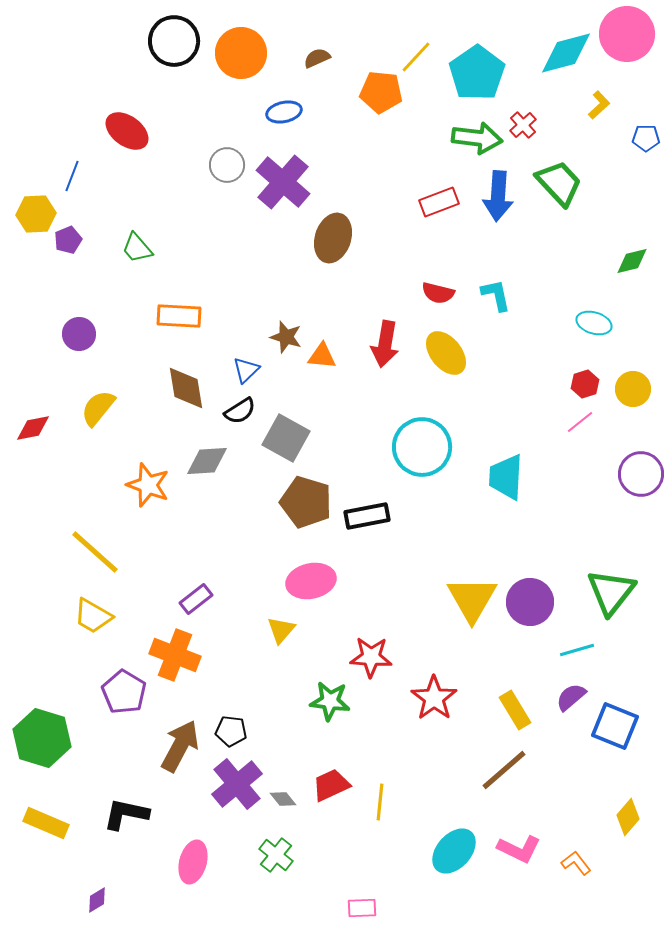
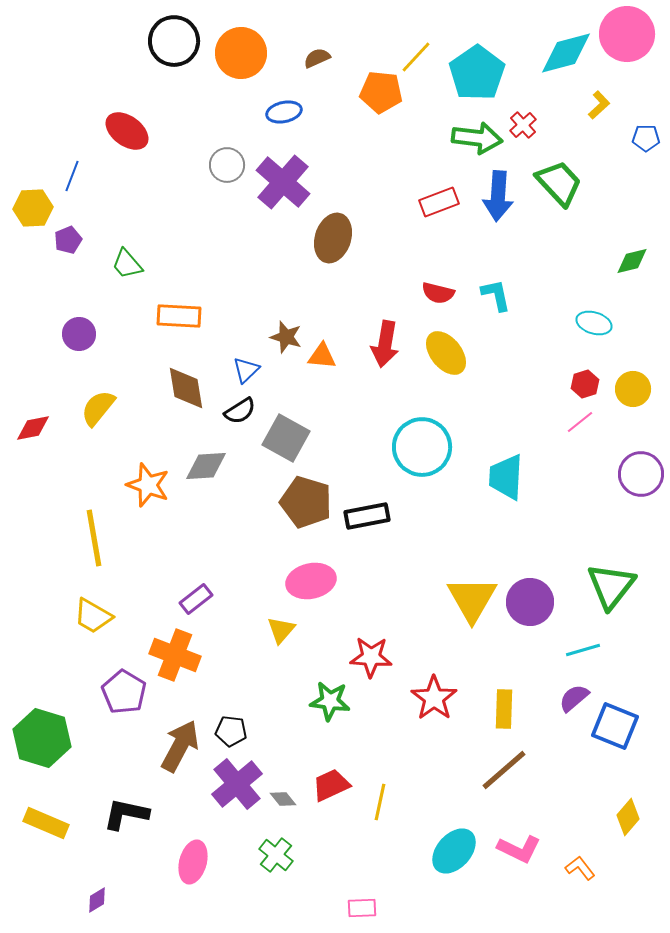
yellow hexagon at (36, 214): moved 3 px left, 6 px up
green trapezoid at (137, 248): moved 10 px left, 16 px down
gray diamond at (207, 461): moved 1 px left, 5 px down
yellow line at (95, 552): moved 1 px left, 14 px up; rotated 38 degrees clockwise
green triangle at (611, 592): moved 6 px up
cyan line at (577, 650): moved 6 px right
purple semicircle at (571, 697): moved 3 px right, 1 px down
yellow rectangle at (515, 710): moved 11 px left, 1 px up; rotated 33 degrees clockwise
yellow line at (380, 802): rotated 6 degrees clockwise
orange L-shape at (576, 863): moved 4 px right, 5 px down
